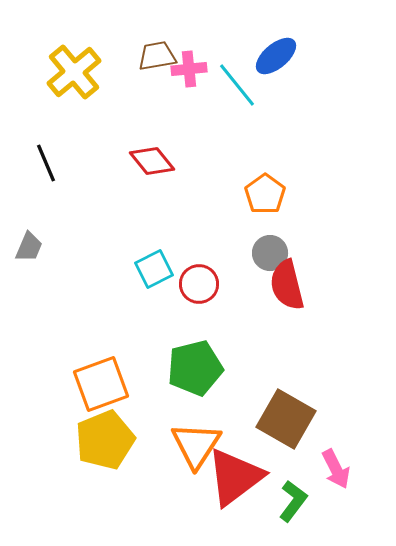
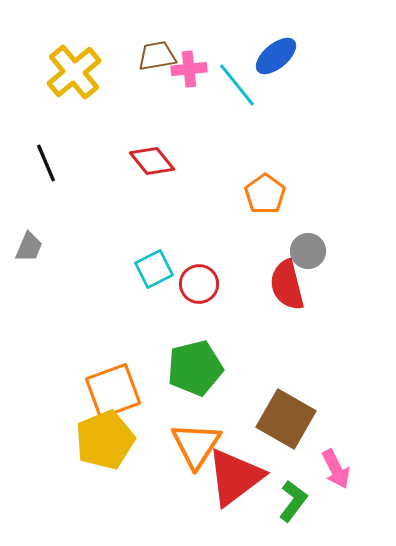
gray circle: moved 38 px right, 2 px up
orange square: moved 12 px right, 7 px down
